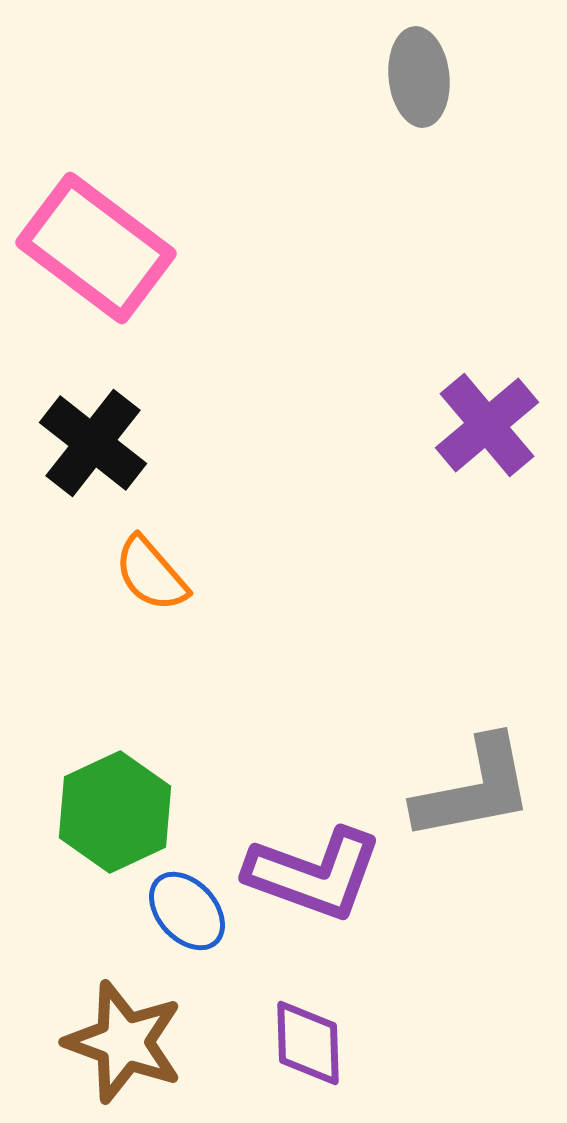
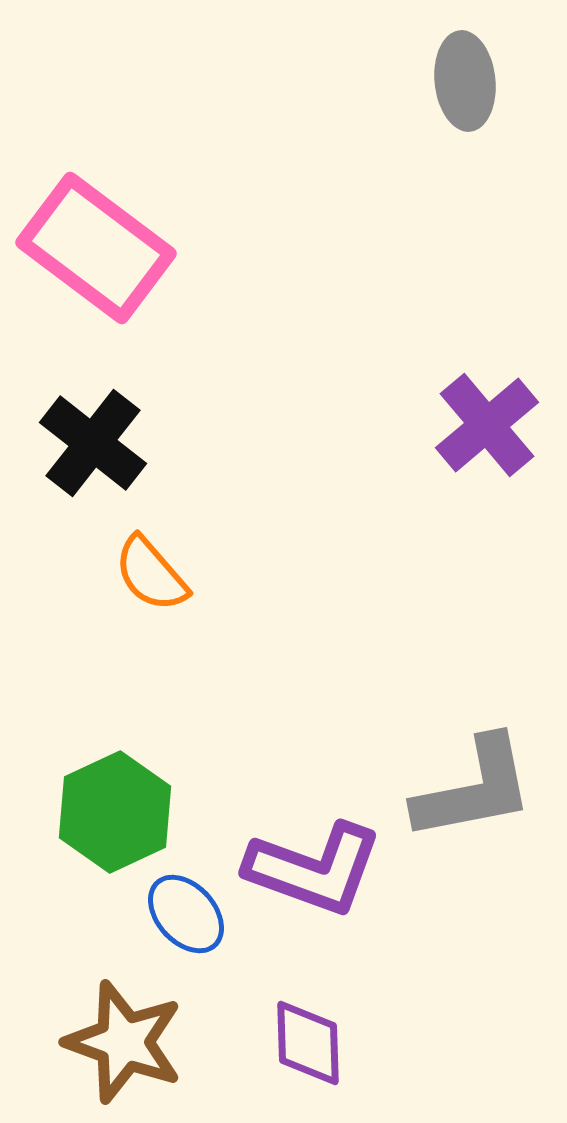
gray ellipse: moved 46 px right, 4 px down
purple L-shape: moved 5 px up
blue ellipse: moved 1 px left, 3 px down
